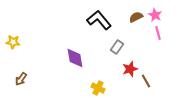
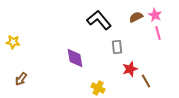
gray rectangle: rotated 40 degrees counterclockwise
